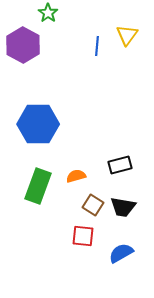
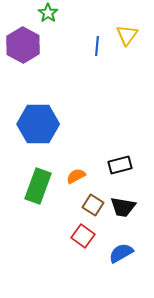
orange semicircle: rotated 12 degrees counterclockwise
red square: rotated 30 degrees clockwise
